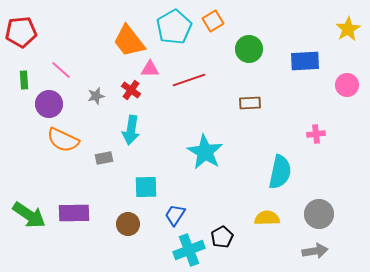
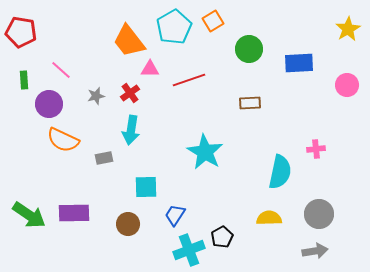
red pentagon: rotated 16 degrees clockwise
blue rectangle: moved 6 px left, 2 px down
red cross: moved 1 px left, 3 px down; rotated 18 degrees clockwise
pink cross: moved 15 px down
yellow semicircle: moved 2 px right
